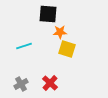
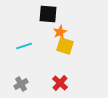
orange star: rotated 24 degrees counterclockwise
yellow square: moved 2 px left, 3 px up
red cross: moved 10 px right
